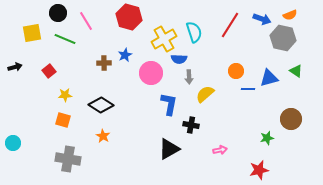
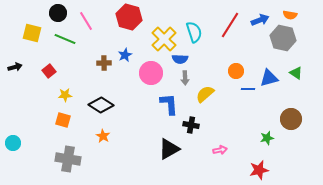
orange semicircle: rotated 32 degrees clockwise
blue arrow: moved 2 px left, 1 px down; rotated 42 degrees counterclockwise
yellow square: rotated 24 degrees clockwise
yellow cross: rotated 15 degrees counterclockwise
blue semicircle: moved 1 px right
green triangle: moved 2 px down
gray arrow: moved 4 px left, 1 px down
blue L-shape: rotated 15 degrees counterclockwise
